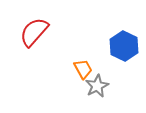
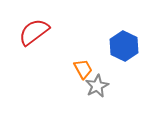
red semicircle: rotated 12 degrees clockwise
